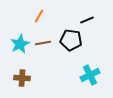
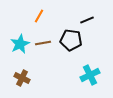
brown cross: rotated 21 degrees clockwise
